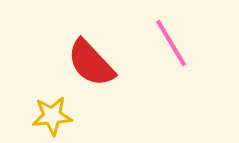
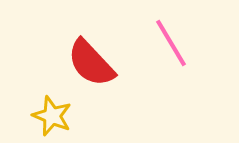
yellow star: rotated 27 degrees clockwise
